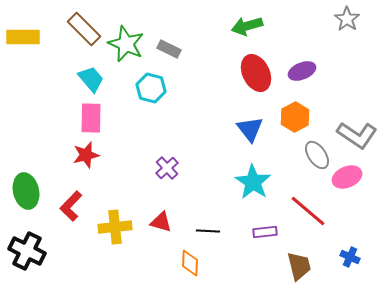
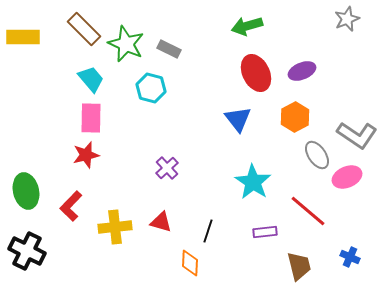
gray star: rotated 15 degrees clockwise
blue triangle: moved 12 px left, 10 px up
black line: rotated 75 degrees counterclockwise
